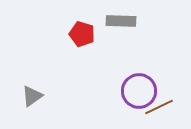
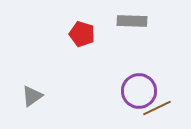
gray rectangle: moved 11 px right
brown line: moved 2 px left, 1 px down
